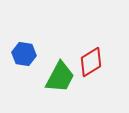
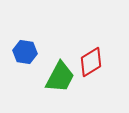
blue hexagon: moved 1 px right, 2 px up
